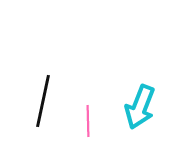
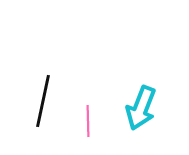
cyan arrow: moved 1 px right, 1 px down
